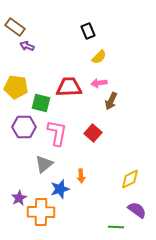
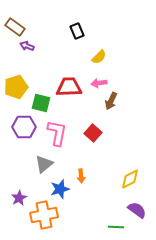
black rectangle: moved 11 px left
yellow pentagon: rotated 25 degrees counterclockwise
orange cross: moved 3 px right, 3 px down; rotated 12 degrees counterclockwise
